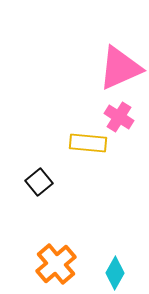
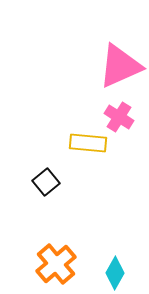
pink triangle: moved 2 px up
black square: moved 7 px right
